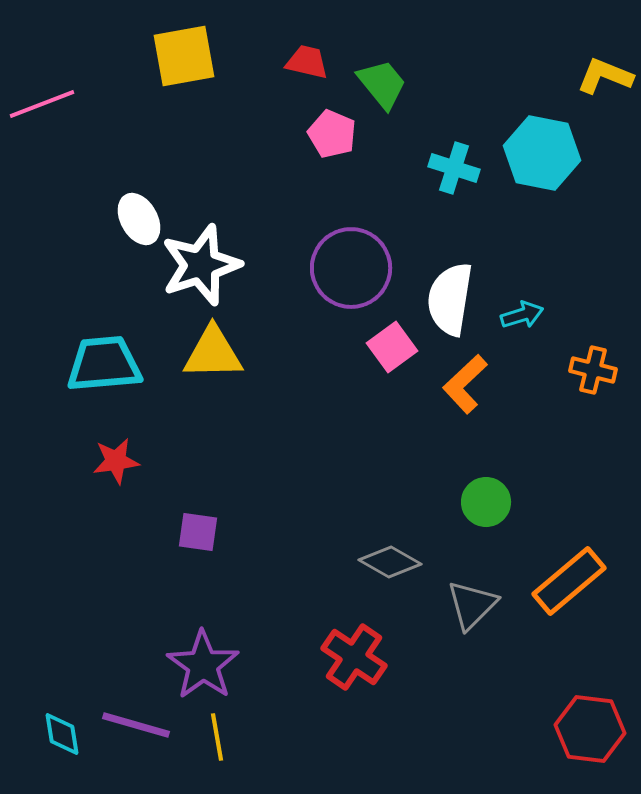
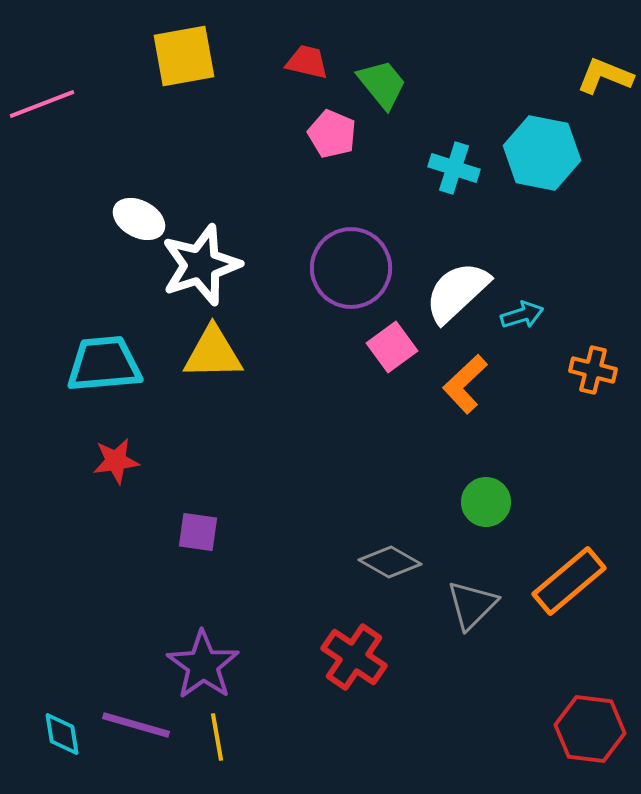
white ellipse: rotated 33 degrees counterclockwise
white semicircle: moved 7 px right, 7 px up; rotated 38 degrees clockwise
